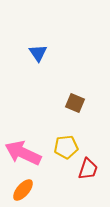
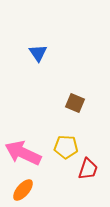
yellow pentagon: rotated 10 degrees clockwise
